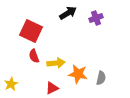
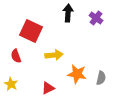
black arrow: rotated 54 degrees counterclockwise
purple cross: rotated 32 degrees counterclockwise
red semicircle: moved 18 px left
yellow arrow: moved 2 px left, 8 px up
orange star: moved 1 px left
yellow star: rotated 16 degrees counterclockwise
red triangle: moved 4 px left
